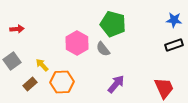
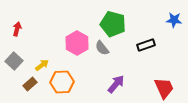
red arrow: rotated 72 degrees counterclockwise
black rectangle: moved 28 px left
gray semicircle: moved 1 px left, 1 px up
gray square: moved 2 px right; rotated 12 degrees counterclockwise
yellow arrow: rotated 96 degrees clockwise
